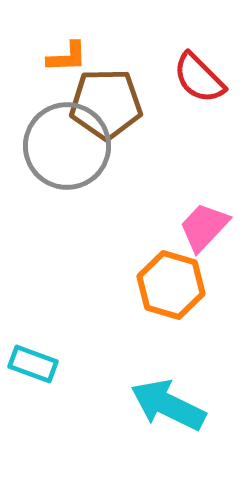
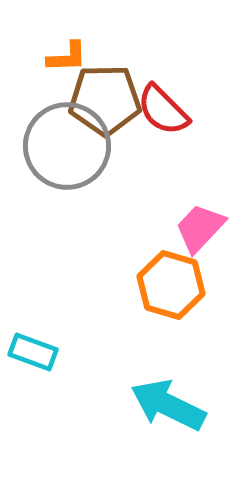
red semicircle: moved 36 px left, 32 px down
brown pentagon: moved 1 px left, 4 px up
pink trapezoid: moved 4 px left, 1 px down
cyan rectangle: moved 12 px up
